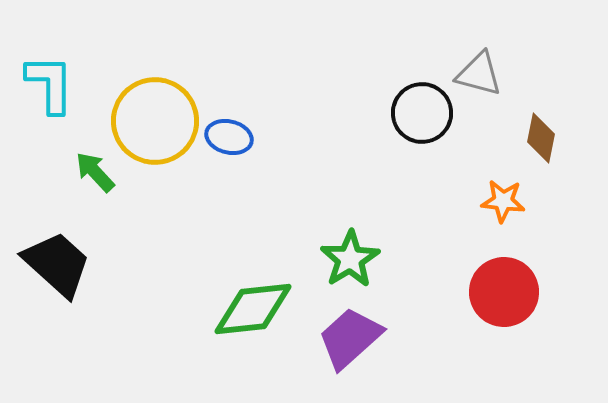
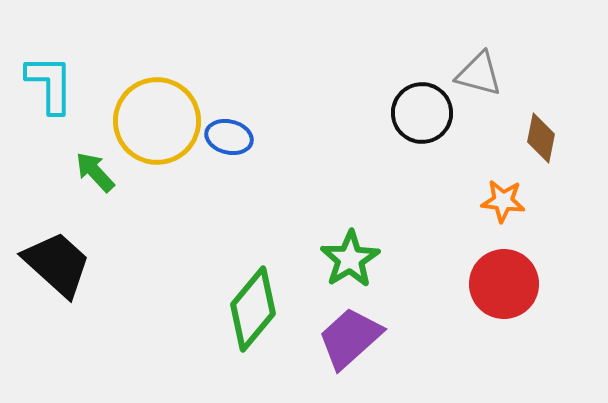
yellow circle: moved 2 px right
red circle: moved 8 px up
green diamond: rotated 44 degrees counterclockwise
